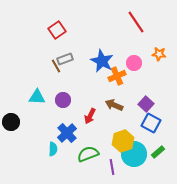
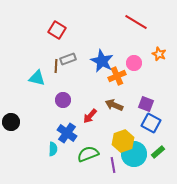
red line: rotated 25 degrees counterclockwise
red square: rotated 24 degrees counterclockwise
orange star: rotated 16 degrees clockwise
gray rectangle: moved 3 px right
brown line: rotated 32 degrees clockwise
cyan triangle: moved 19 px up; rotated 12 degrees clockwise
purple square: rotated 21 degrees counterclockwise
red arrow: rotated 14 degrees clockwise
blue cross: rotated 12 degrees counterclockwise
purple line: moved 1 px right, 2 px up
